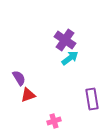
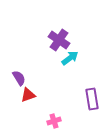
purple cross: moved 6 px left
